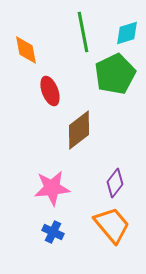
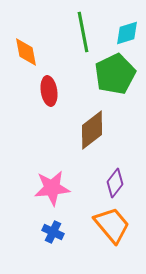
orange diamond: moved 2 px down
red ellipse: moved 1 px left; rotated 12 degrees clockwise
brown diamond: moved 13 px right
